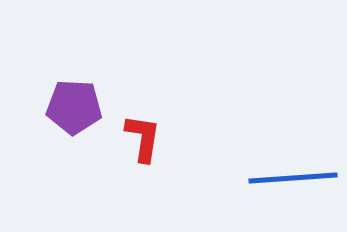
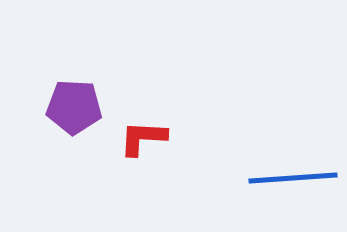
red L-shape: rotated 96 degrees counterclockwise
